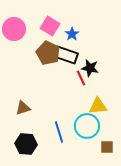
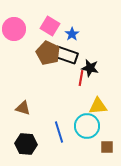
red line: rotated 35 degrees clockwise
brown triangle: rotated 35 degrees clockwise
